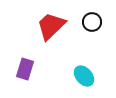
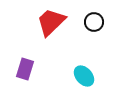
black circle: moved 2 px right
red trapezoid: moved 4 px up
